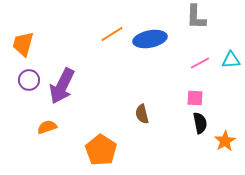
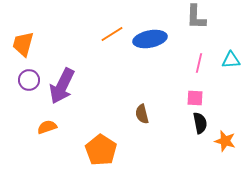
pink line: moved 1 px left; rotated 48 degrees counterclockwise
orange star: rotated 25 degrees counterclockwise
